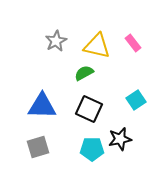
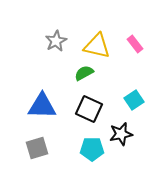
pink rectangle: moved 2 px right, 1 px down
cyan square: moved 2 px left
black star: moved 1 px right, 5 px up
gray square: moved 1 px left, 1 px down
